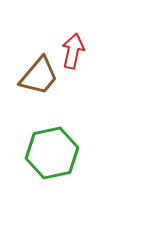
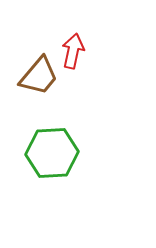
green hexagon: rotated 9 degrees clockwise
